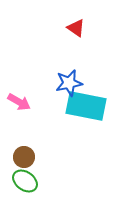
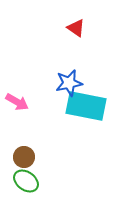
pink arrow: moved 2 px left
green ellipse: moved 1 px right
